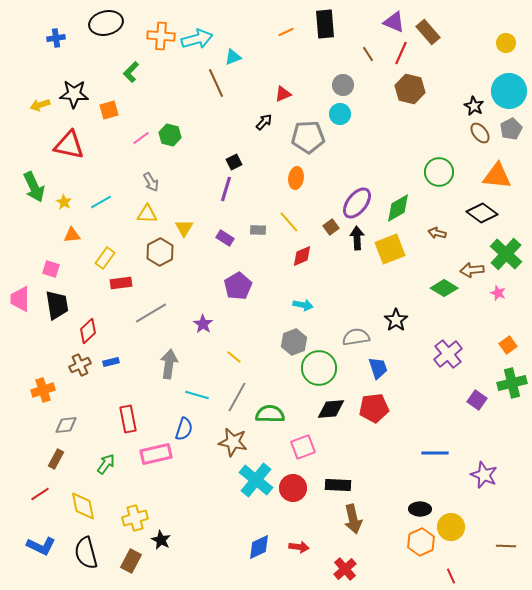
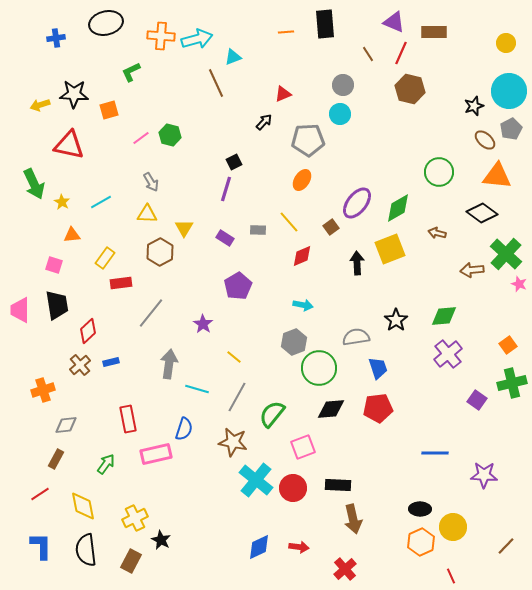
orange line at (286, 32): rotated 21 degrees clockwise
brown rectangle at (428, 32): moved 6 px right; rotated 50 degrees counterclockwise
green L-shape at (131, 72): rotated 20 degrees clockwise
black star at (474, 106): rotated 24 degrees clockwise
brown ellipse at (480, 133): moved 5 px right, 7 px down; rotated 10 degrees counterclockwise
gray pentagon at (308, 137): moved 3 px down
orange ellipse at (296, 178): moved 6 px right, 2 px down; rotated 25 degrees clockwise
green arrow at (34, 187): moved 3 px up
yellow star at (64, 202): moved 2 px left
black arrow at (357, 238): moved 25 px down
pink square at (51, 269): moved 3 px right, 4 px up
green diamond at (444, 288): moved 28 px down; rotated 36 degrees counterclockwise
pink star at (498, 293): moved 21 px right, 9 px up
pink trapezoid at (20, 299): moved 11 px down
gray line at (151, 313): rotated 20 degrees counterclockwise
brown cross at (80, 365): rotated 15 degrees counterclockwise
cyan line at (197, 395): moved 6 px up
red pentagon at (374, 408): moved 4 px right
green semicircle at (270, 414): moved 2 px right; rotated 52 degrees counterclockwise
purple star at (484, 475): rotated 20 degrees counterclockwise
yellow cross at (135, 518): rotated 10 degrees counterclockwise
yellow circle at (451, 527): moved 2 px right
blue L-shape at (41, 546): rotated 116 degrees counterclockwise
brown line at (506, 546): rotated 48 degrees counterclockwise
black semicircle at (86, 553): moved 3 px up; rotated 8 degrees clockwise
